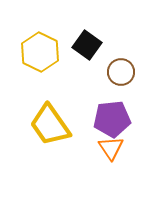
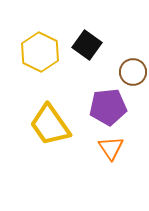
brown circle: moved 12 px right
purple pentagon: moved 4 px left, 12 px up
